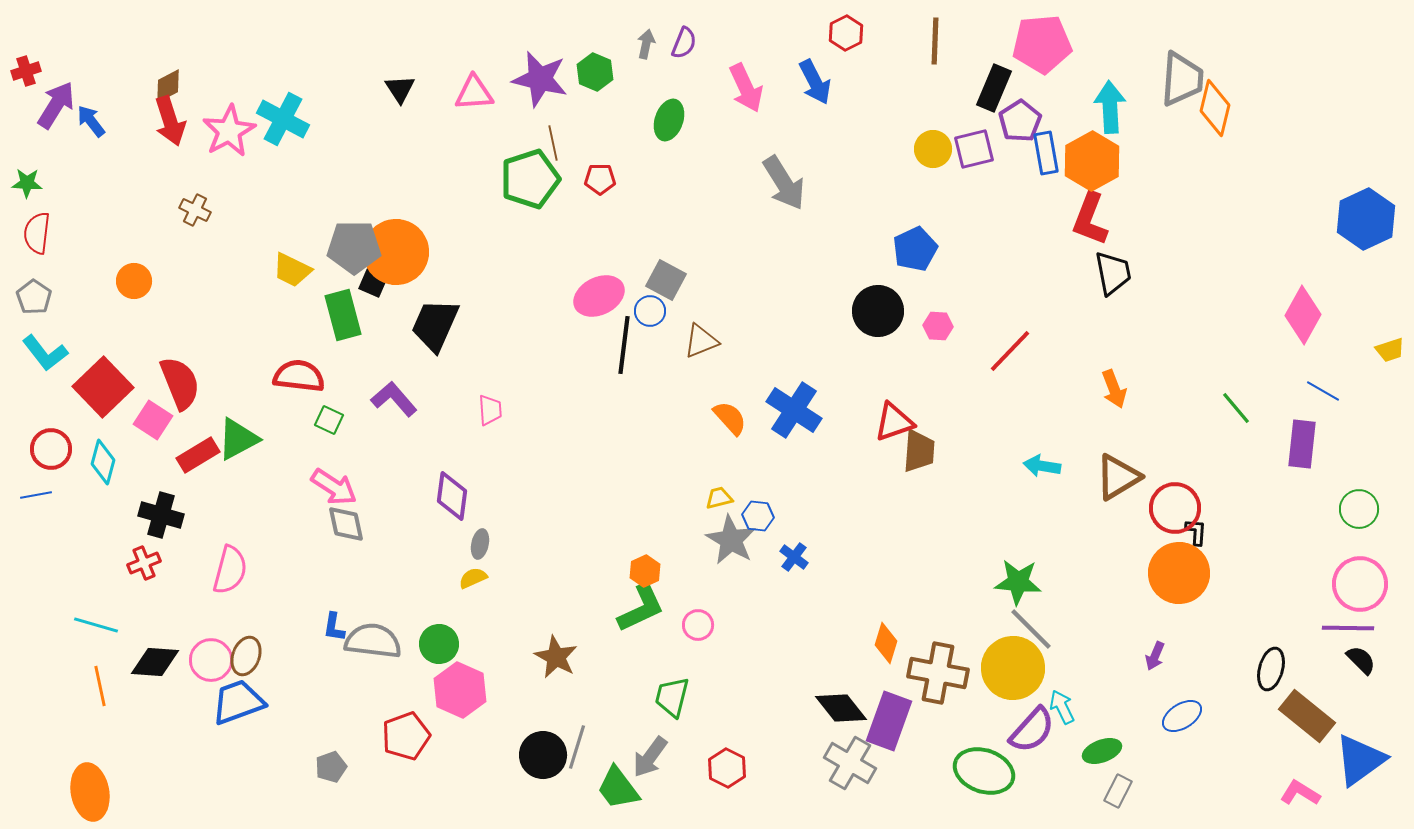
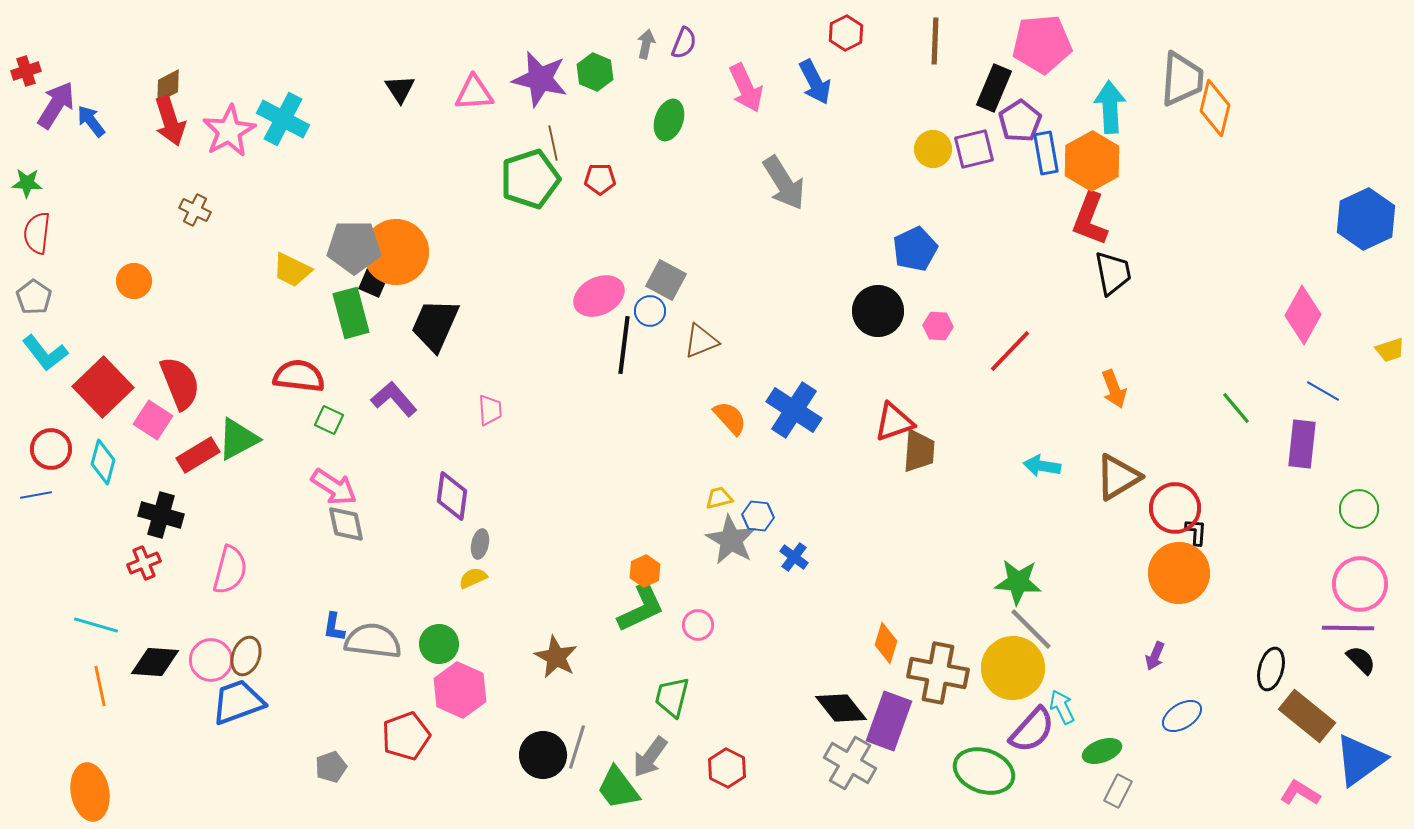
green rectangle at (343, 315): moved 8 px right, 2 px up
